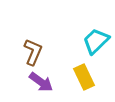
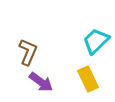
brown L-shape: moved 5 px left
yellow rectangle: moved 4 px right, 2 px down
